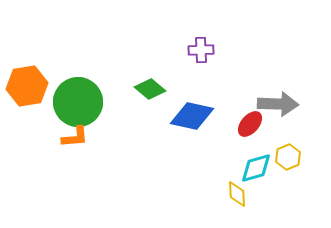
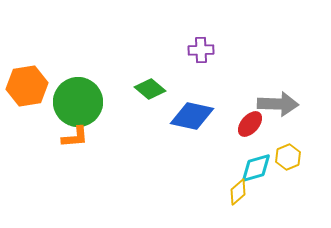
yellow diamond: moved 1 px right, 2 px up; rotated 52 degrees clockwise
